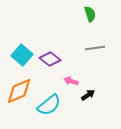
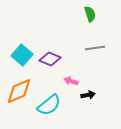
purple diamond: rotated 15 degrees counterclockwise
black arrow: rotated 24 degrees clockwise
